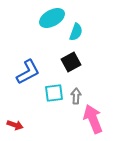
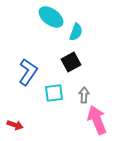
cyan ellipse: moved 1 px left, 1 px up; rotated 65 degrees clockwise
blue L-shape: rotated 28 degrees counterclockwise
gray arrow: moved 8 px right, 1 px up
pink arrow: moved 4 px right, 1 px down
